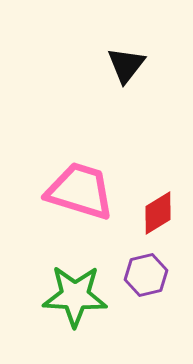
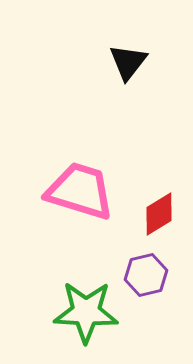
black triangle: moved 2 px right, 3 px up
red diamond: moved 1 px right, 1 px down
green star: moved 11 px right, 16 px down
